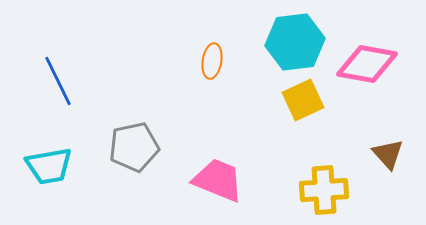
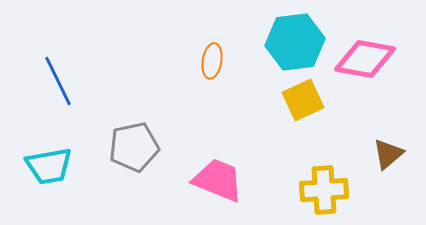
pink diamond: moved 2 px left, 5 px up
brown triangle: rotated 32 degrees clockwise
